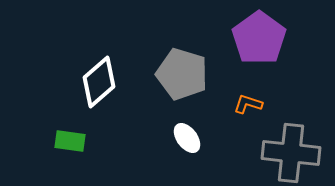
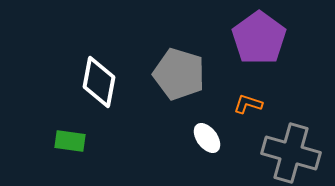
gray pentagon: moved 3 px left
white diamond: rotated 39 degrees counterclockwise
white ellipse: moved 20 px right
gray cross: rotated 10 degrees clockwise
